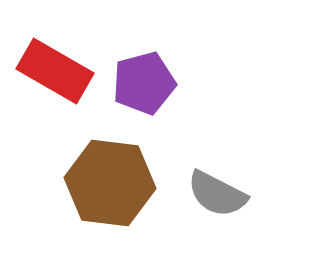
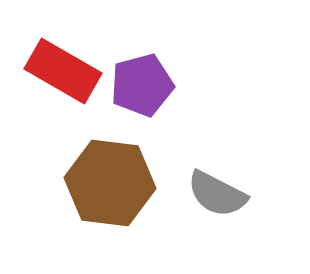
red rectangle: moved 8 px right
purple pentagon: moved 2 px left, 2 px down
